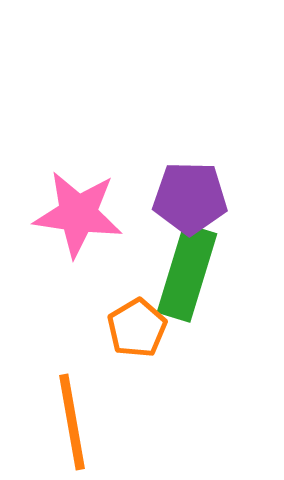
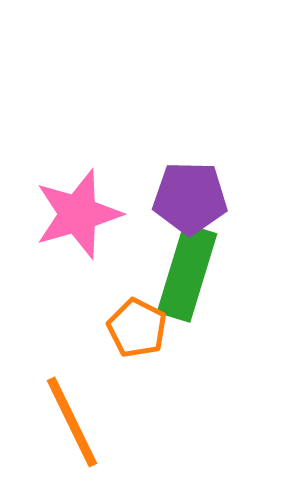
pink star: rotated 24 degrees counterclockwise
orange pentagon: rotated 14 degrees counterclockwise
orange line: rotated 16 degrees counterclockwise
